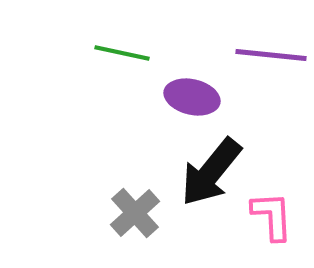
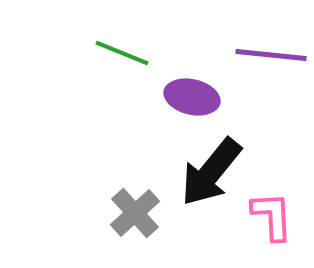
green line: rotated 10 degrees clockwise
